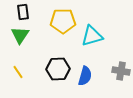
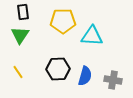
cyan triangle: rotated 20 degrees clockwise
gray cross: moved 8 px left, 9 px down
